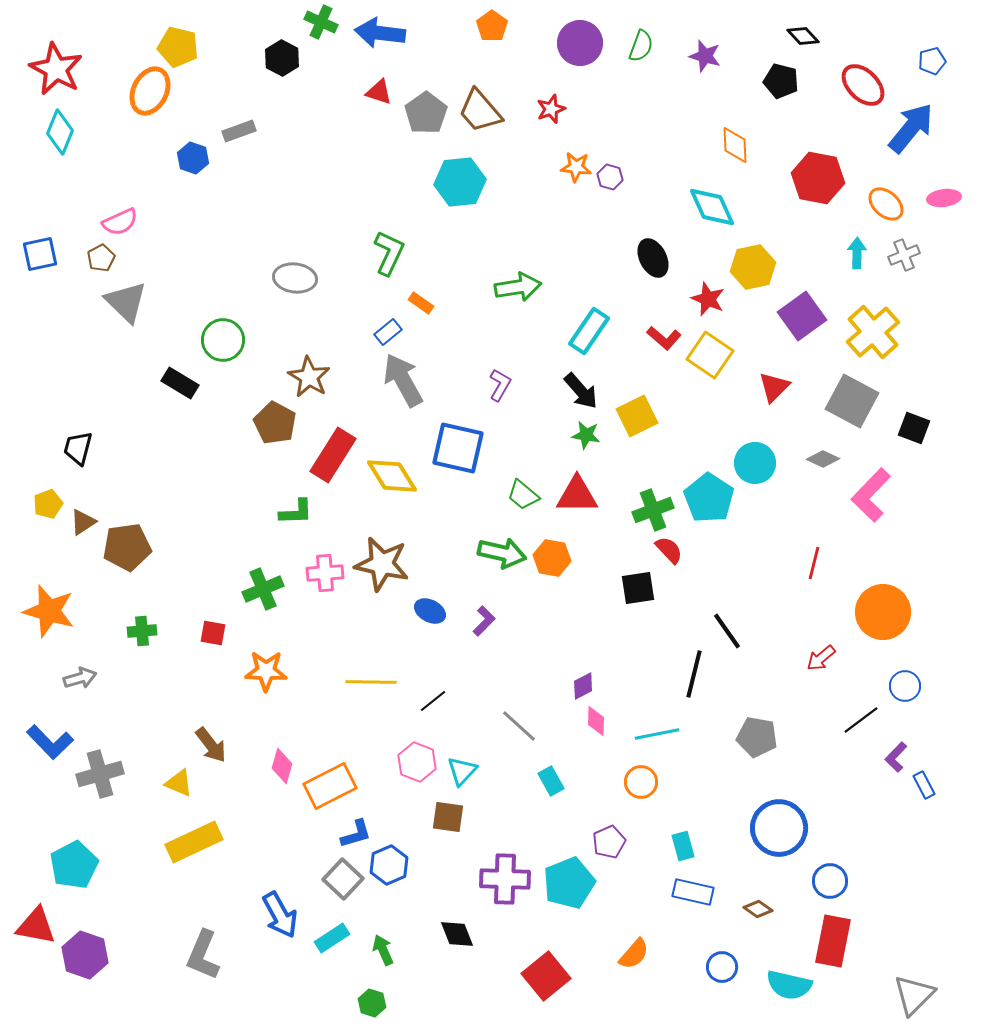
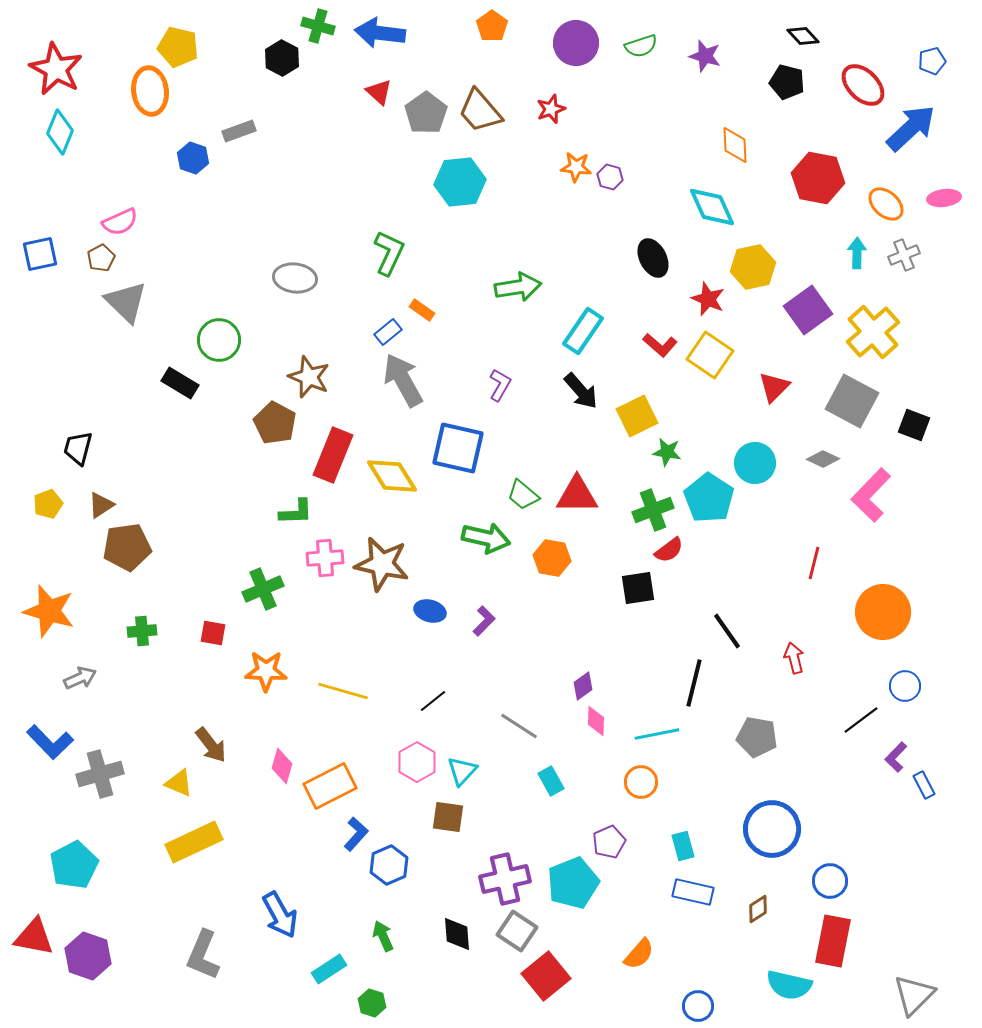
green cross at (321, 22): moved 3 px left, 4 px down; rotated 8 degrees counterclockwise
purple circle at (580, 43): moved 4 px left
green semicircle at (641, 46): rotated 52 degrees clockwise
black pentagon at (781, 81): moved 6 px right, 1 px down
orange ellipse at (150, 91): rotated 33 degrees counterclockwise
red triangle at (379, 92): rotated 24 degrees clockwise
blue arrow at (911, 128): rotated 8 degrees clockwise
orange rectangle at (421, 303): moved 1 px right, 7 px down
purple square at (802, 316): moved 6 px right, 6 px up
cyan rectangle at (589, 331): moved 6 px left
red L-shape at (664, 338): moved 4 px left, 7 px down
green circle at (223, 340): moved 4 px left
brown star at (309, 377): rotated 9 degrees counterclockwise
black square at (914, 428): moved 3 px up
green star at (586, 435): moved 81 px right, 17 px down
red rectangle at (333, 455): rotated 10 degrees counterclockwise
brown triangle at (83, 522): moved 18 px right, 17 px up
red semicircle at (669, 550): rotated 96 degrees clockwise
green arrow at (502, 553): moved 16 px left, 15 px up
pink cross at (325, 573): moved 15 px up
blue ellipse at (430, 611): rotated 12 degrees counterclockwise
red arrow at (821, 658): moved 27 px left; rotated 116 degrees clockwise
black line at (694, 674): moved 9 px down
gray arrow at (80, 678): rotated 8 degrees counterclockwise
yellow line at (371, 682): moved 28 px left, 9 px down; rotated 15 degrees clockwise
purple diamond at (583, 686): rotated 8 degrees counterclockwise
gray line at (519, 726): rotated 9 degrees counterclockwise
pink hexagon at (417, 762): rotated 9 degrees clockwise
blue circle at (779, 828): moved 7 px left, 1 px down
blue L-shape at (356, 834): rotated 32 degrees counterclockwise
gray square at (343, 879): moved 174 px right, 52 px down; rotated 9 degrees counterclockwise
purple cross at (505, 879): rotated 15 degrees counterclockwise
cyan pentagon at (569, 883): moved 4 px right
brown diamond at (758, 909): rotated 68 degrees counterclockwise
red triangle at (36, 926): moved 2 px left, 11 px down
black diamond at (457, 934): rotated 18 degrees clockwise
cyan rectangle at (332, 938): moved 3 px left, 31 px down
green arrow at (383, 950): moved 14 px up
orange semicircle at (634, 954): moved 5 px right
purple hexagon at (85, 955): moved 3 px right, 1 px down
blue circle at (722, 967): moved 24 px left, 39 px down
